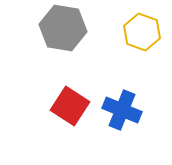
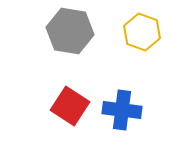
gray hexagon: moved 7 px right, 3 px down
blue cross: rotated 15 degrees counterclockwise
